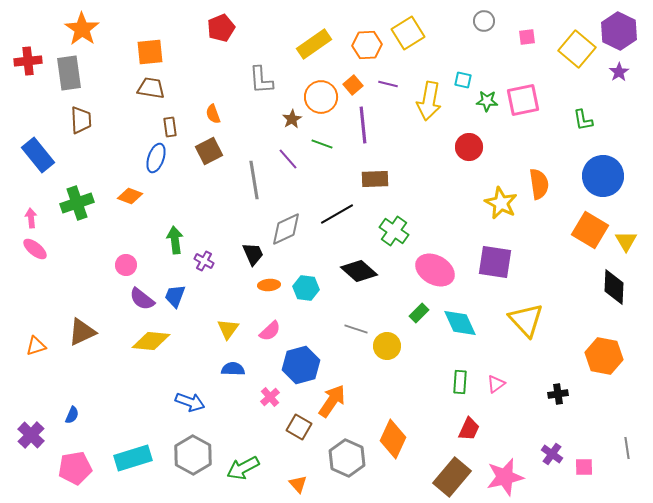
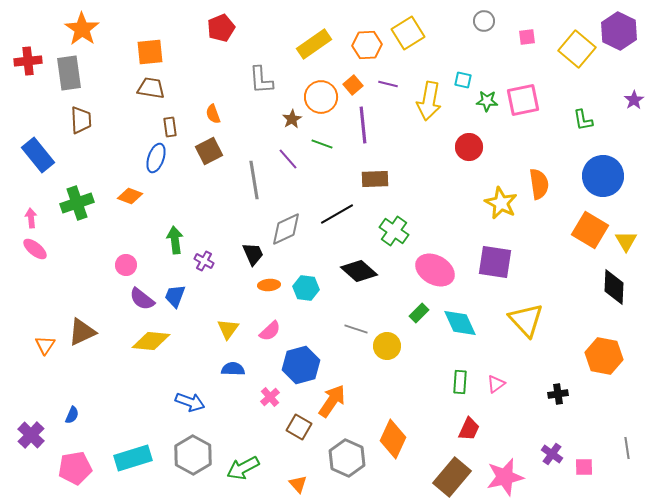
purple star at (619, 72): moved 15 px right, 28 px down
orange triangle at (36, 346): moved 9 px right, 1 px up; rotated 40 degrees counterclockwise
